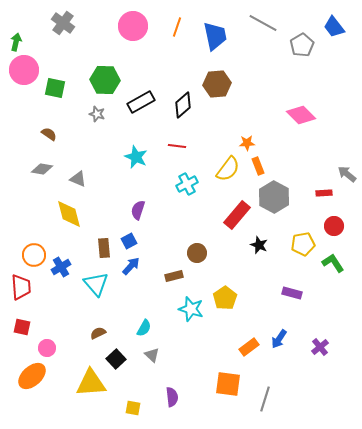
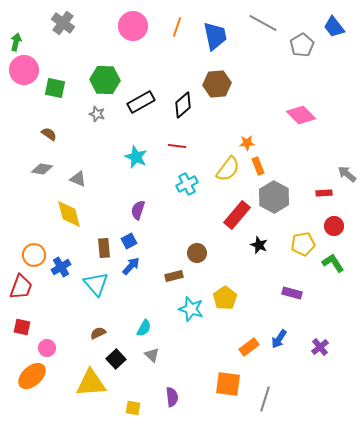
red trapezoid at (21, 287): rotated 24 degrees clockwise
